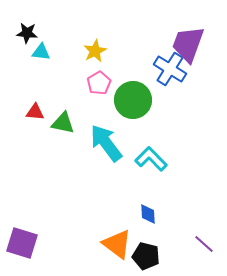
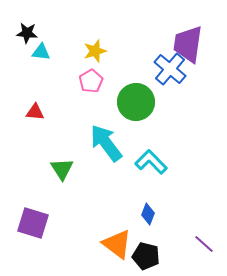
purple trapezoid: rotated 12 degrees counterclockwise
yellow star: rotated 10 degrees clockwise
blue cross: rotated 8 degrees clockwise
pink pentagon: moved 8 px left, 2 px up
green circle: moved 3 px right, 2 px down
green triangle: moved 1 px left, 46 px down; rotated 45 degrees clockwise
cyan L-shape: moved 3 px down
blue diamond: rotated 25 degrees clockwise
purple square: moved 11 px right, 20 px up
